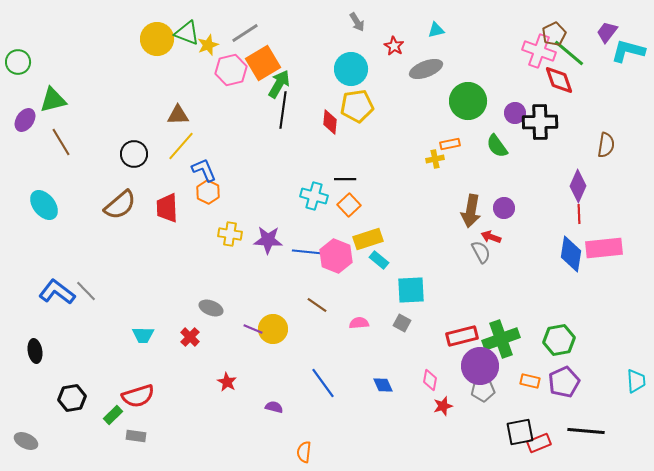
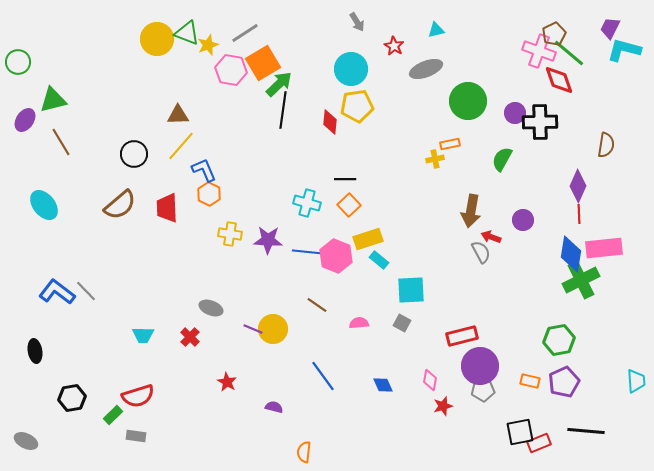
purple trapezoid at (607, 32): moved 3 px right, 4 px up; rotated 10 degrees counterclockwise
cyan L-shape at (628, 51): moved 4 px left, 1 px up
pink hexagon at (231, 70): rotated 24 degrees clockwise
green arrow at (279, 84): rotated 16 degrees clockwise
green semicircle at (497, 146): moved 5 px right, 13 px down; rotated 65 degrees clockwise
orange hexagon at (208, 192): moved 1 px right, 2 px down
cyan cross at (314, 196): moved 7 px left, 7 px down
purple circle at (504, 208): moved 19 px right, 12 px down
green cross at (501, 339): moved 80 px right, 59 px up; rotated 6 degrees counterclockwise
blue line at (323, 383): moved 7 px up
